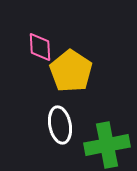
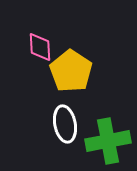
white ellipse: moved 5 px right, 1 px up
green cross: moved 1 px right, 4 px up
